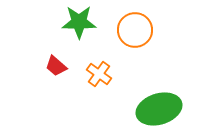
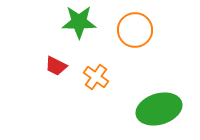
red trapezoid: rotated 15 degrees counterclockwise
orange cross: moved 3 px left, 3 px down
